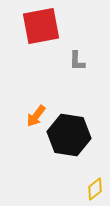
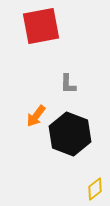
gray L-shape: moved 9 px left, 23 px down
black hexagon: moved 1 px right, 1 px up; rotated 12 degrees clockwise
